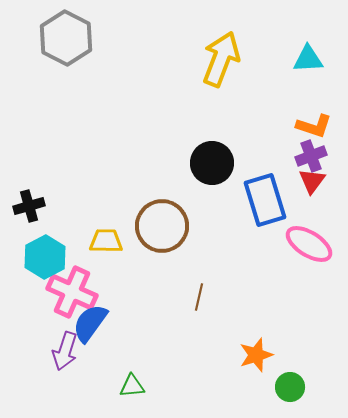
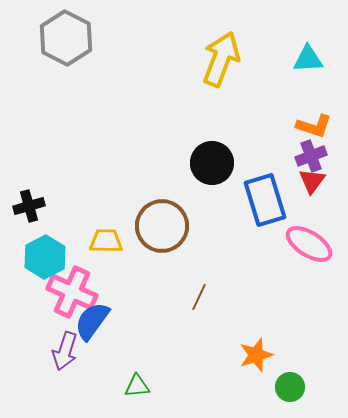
brown line: rotated 12 degrees clockwise
blue semicircle: moved 2 px right, 2 px up
green triangle: moved 5 px right
